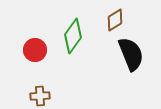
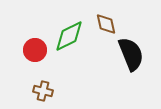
brown diamond: moved 9 px left, 4 px down; rotated 70 degrees counterclockwise
green diamond: moved 4 px left; rotated 28 degrees clockwise
brown cross: moved 3 px right, 5 px up; rotated 18 degrees clockwise
